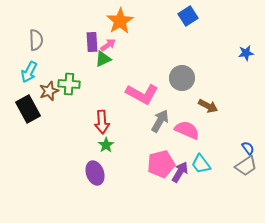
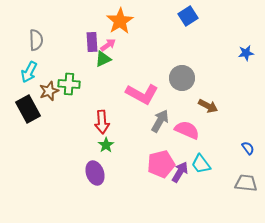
gray trapezoid: moved 17 px down; rotated 140 degrees counterclockwise
